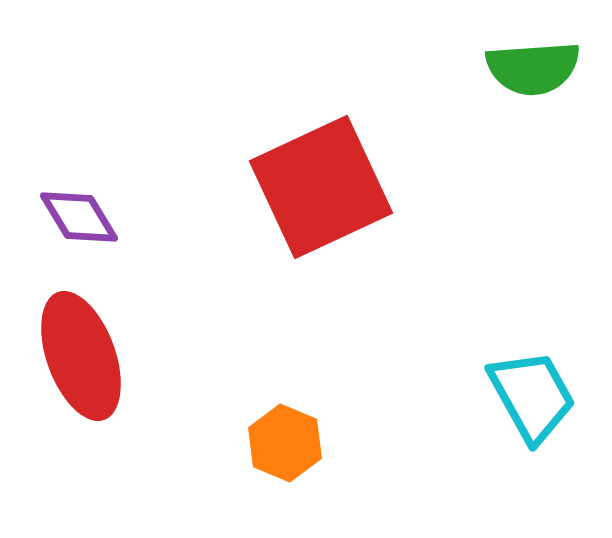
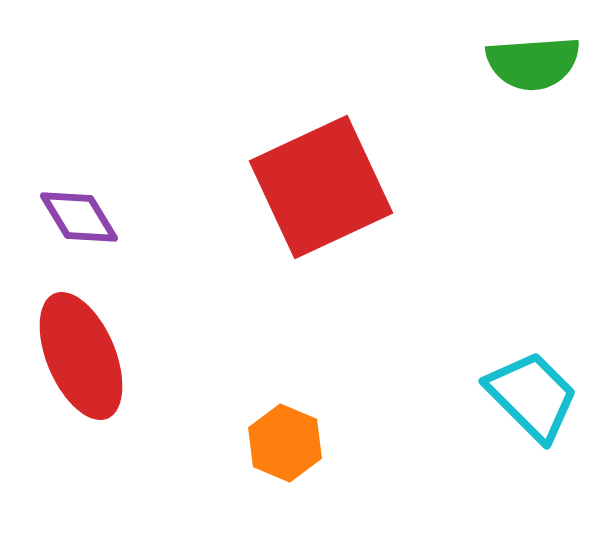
green semicircle: moved 5 px up
red ellipse: rotated 3 degrees counterclockwise
cyan trapezoid: rotated 16 degrees counterclockwise
